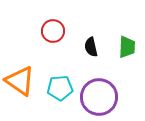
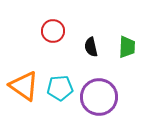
orange triangle: moved 4 px right, 5 px down
